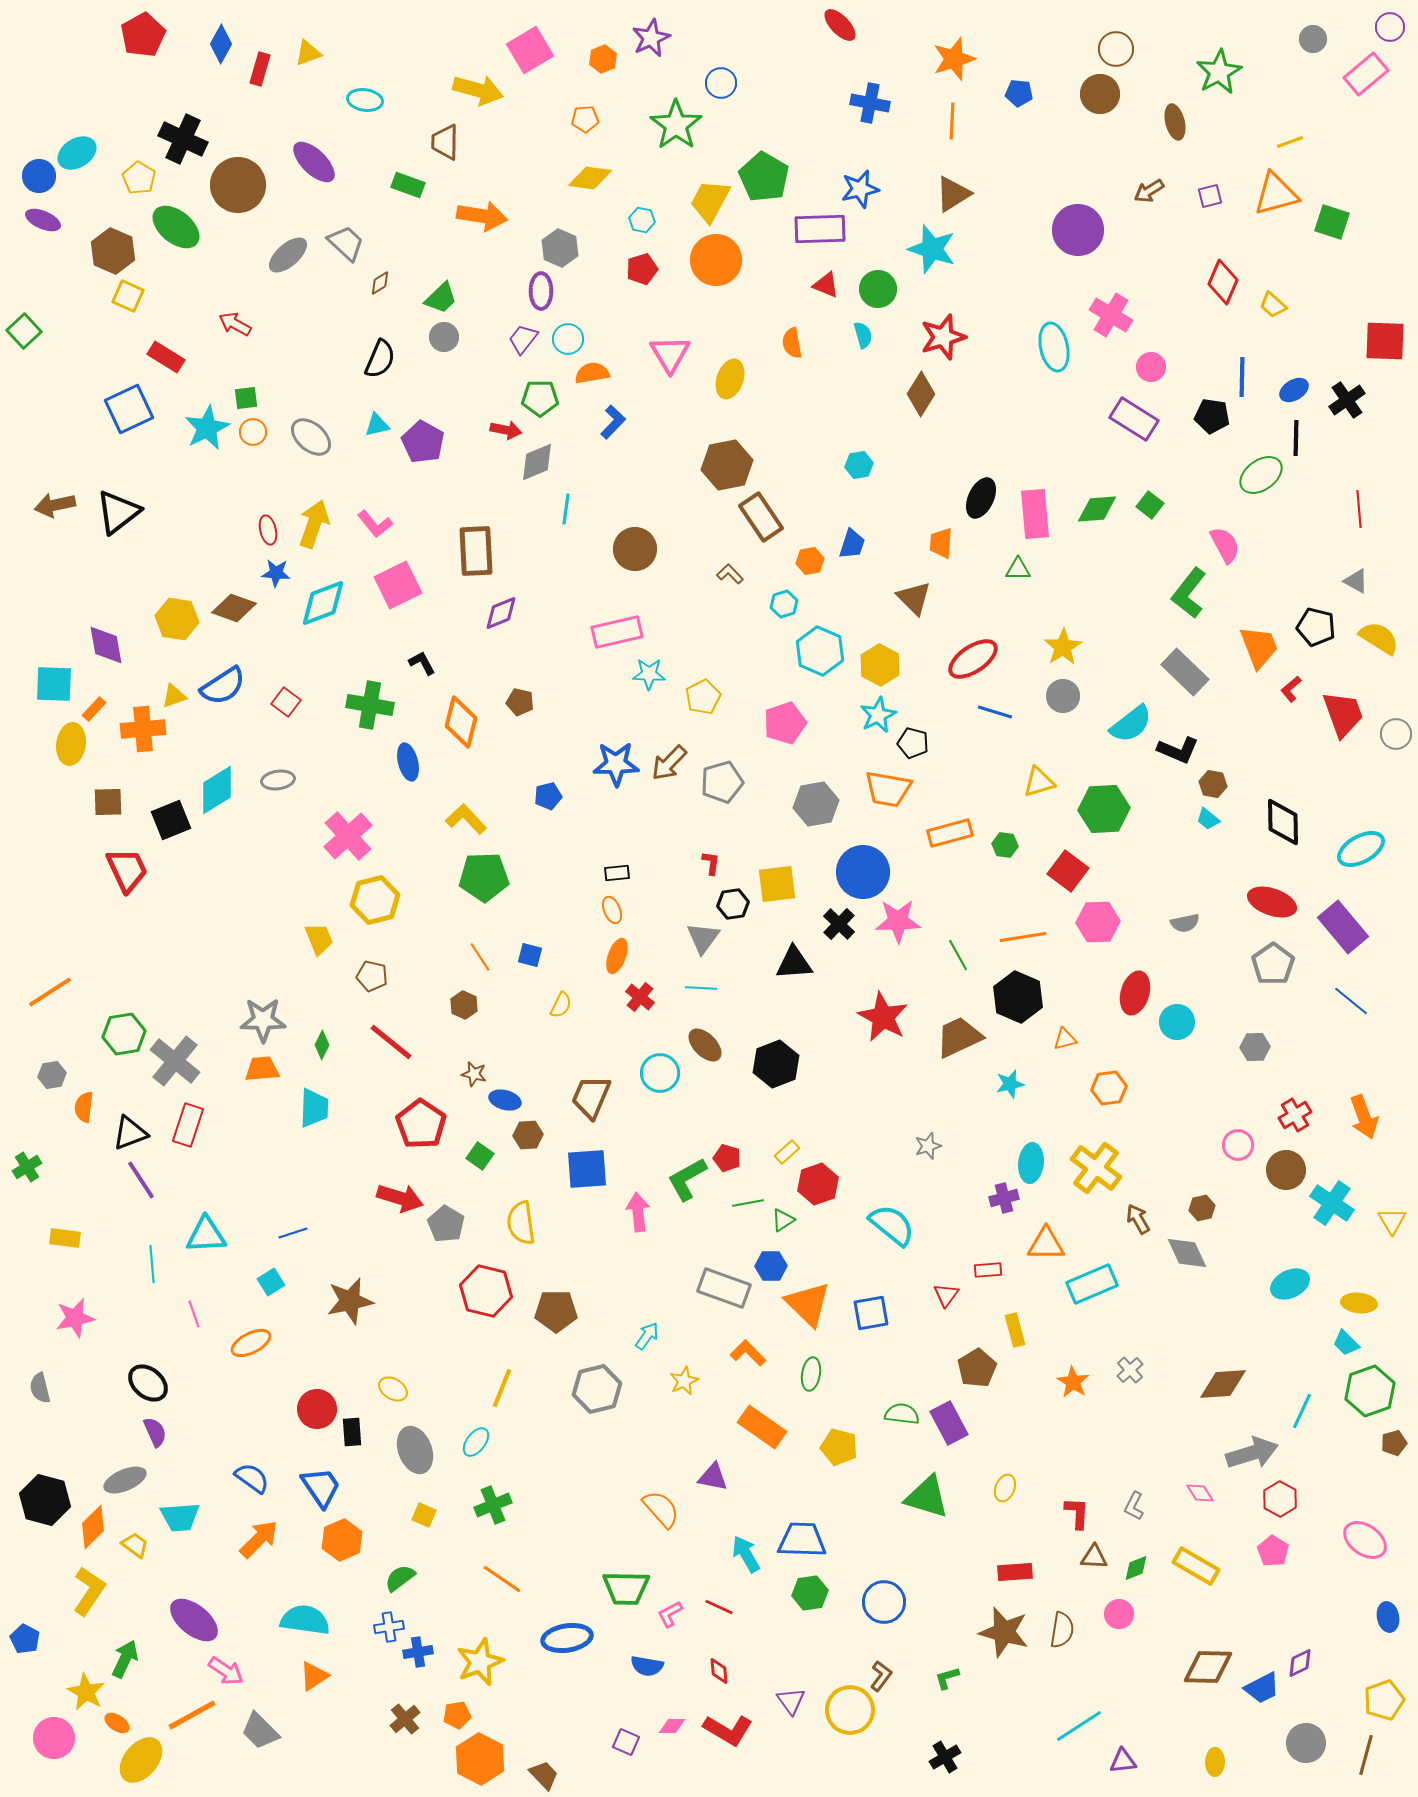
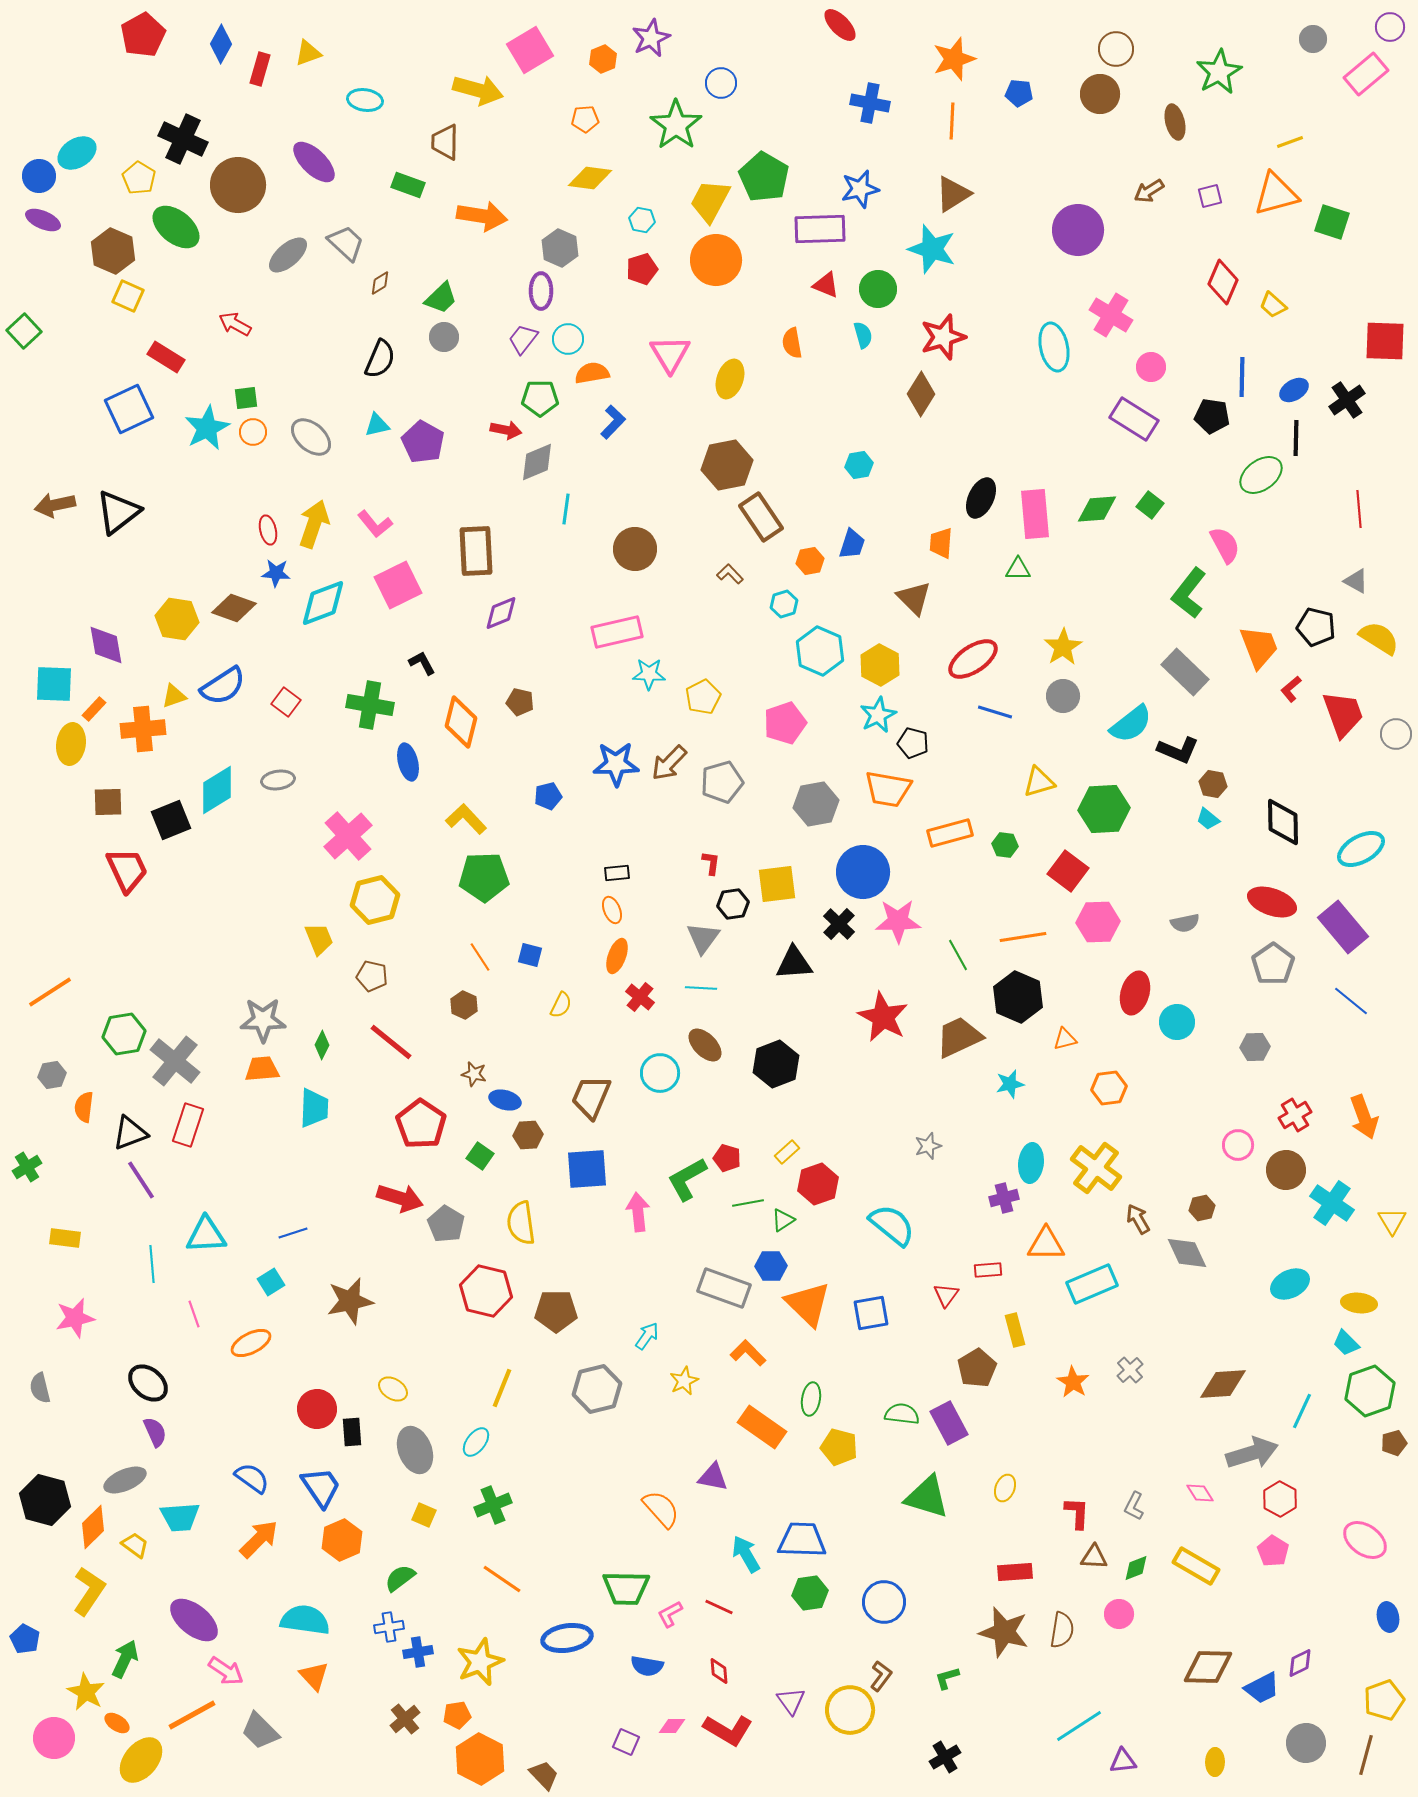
green ellipse at (811, 1374): moved 25 px down
orange triangle at (314, 1676): rotated 40 degrees counterclockwise
